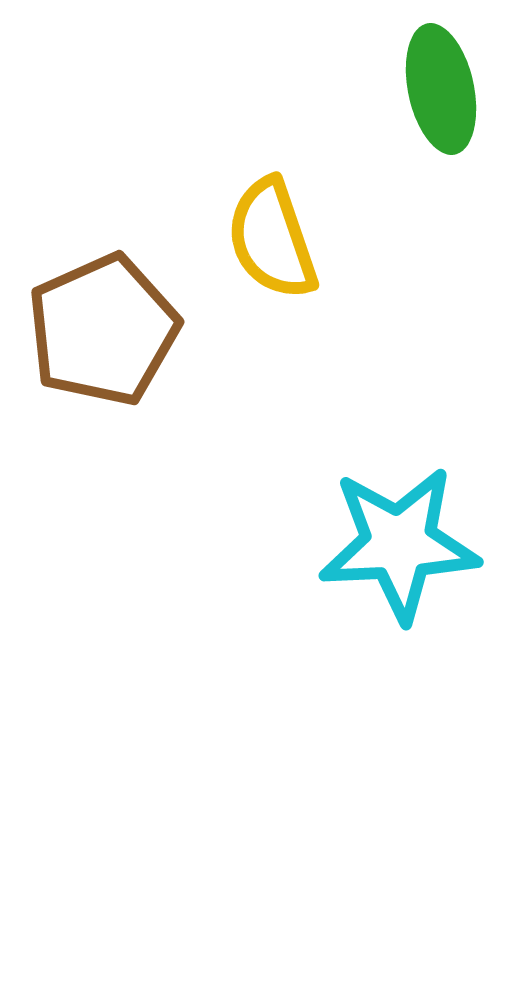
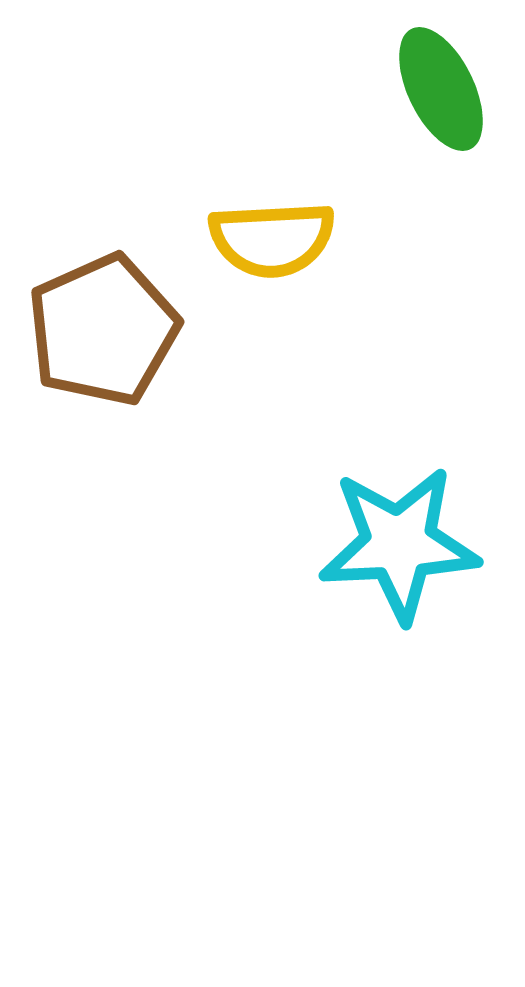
green ellipse: rotated 14 degrees counterclockwise
yellow semicircle: rotated 74 degrees counterclockwise
